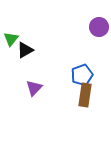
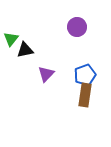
purple circle: moved 22 px left
black triangle: rotated 18 degrees clockwise
blue pentagon: moved 3 px right
purple triangle: moved 12 px right, 14 px up
